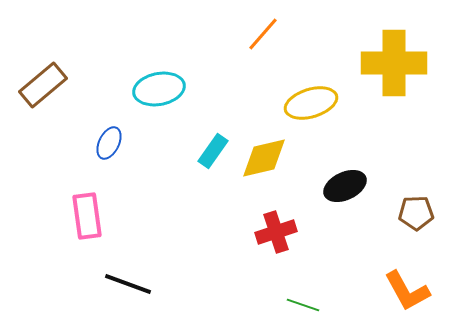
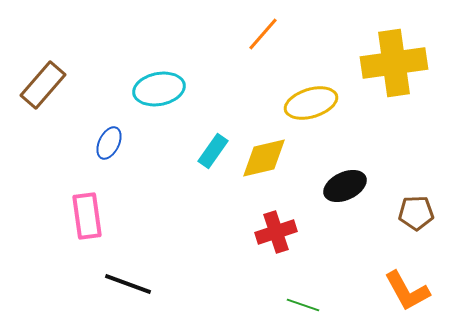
yellow cross: rotated 8 degrees counterclockwise
brown rectangle: rotated 9 degrees counterclockwise
